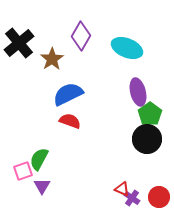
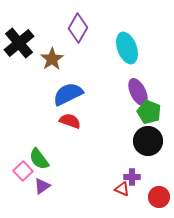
purple diamond: moved 3 px left, 8 px up
cyan ellipse: rotated 48 degrees clockwise
purple ellipse: rotated 12 degrees counterclockwise
green pentagon: moved 1 px left, 2 px up; rotated 15 degrees counterclockwise
black circle: moved 1 px right, 2 px down
green semicircle: rotated 65 degrees counterclockwise
pink square: rotated 24 degrees counterclockwise
purple triangle: rotated 24 degrees clockwise
purple cross: moved 21 px up; rotated 35 degrees counterclockwise
